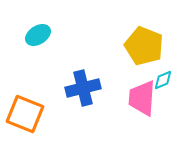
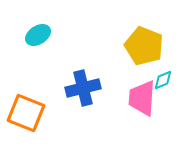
orange square: moved 1 px right, 1 px up
